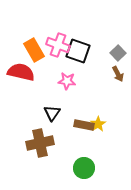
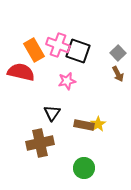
pink star: rotated 18 degrees counterclockwise
